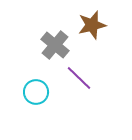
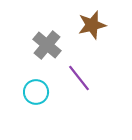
gray cross: moved 8 px left
purple line: rotated 8 degrees clockwise
